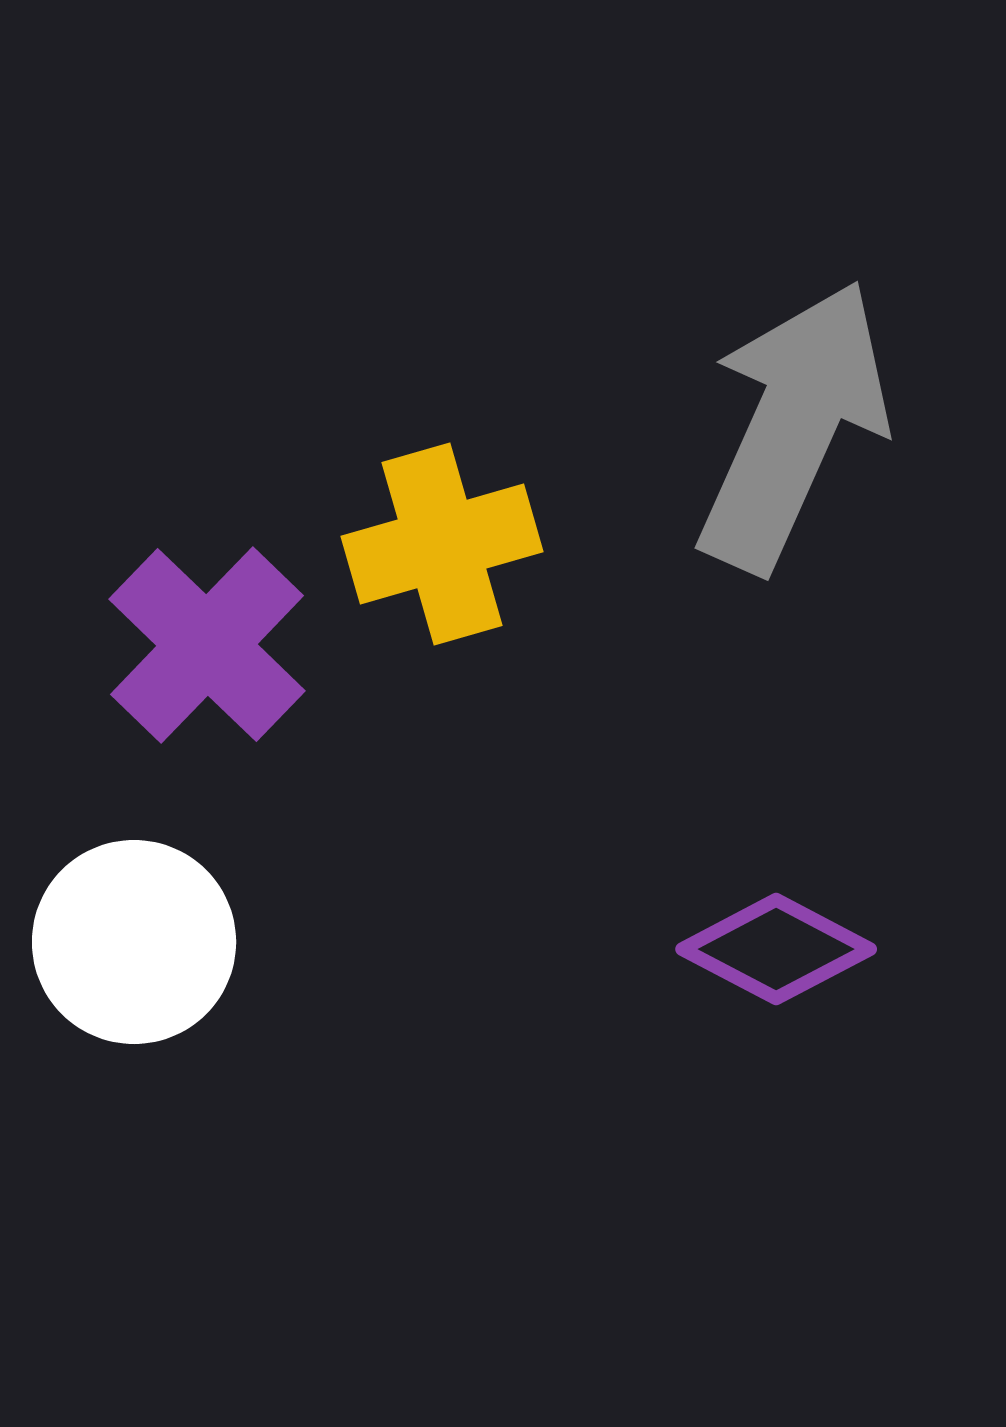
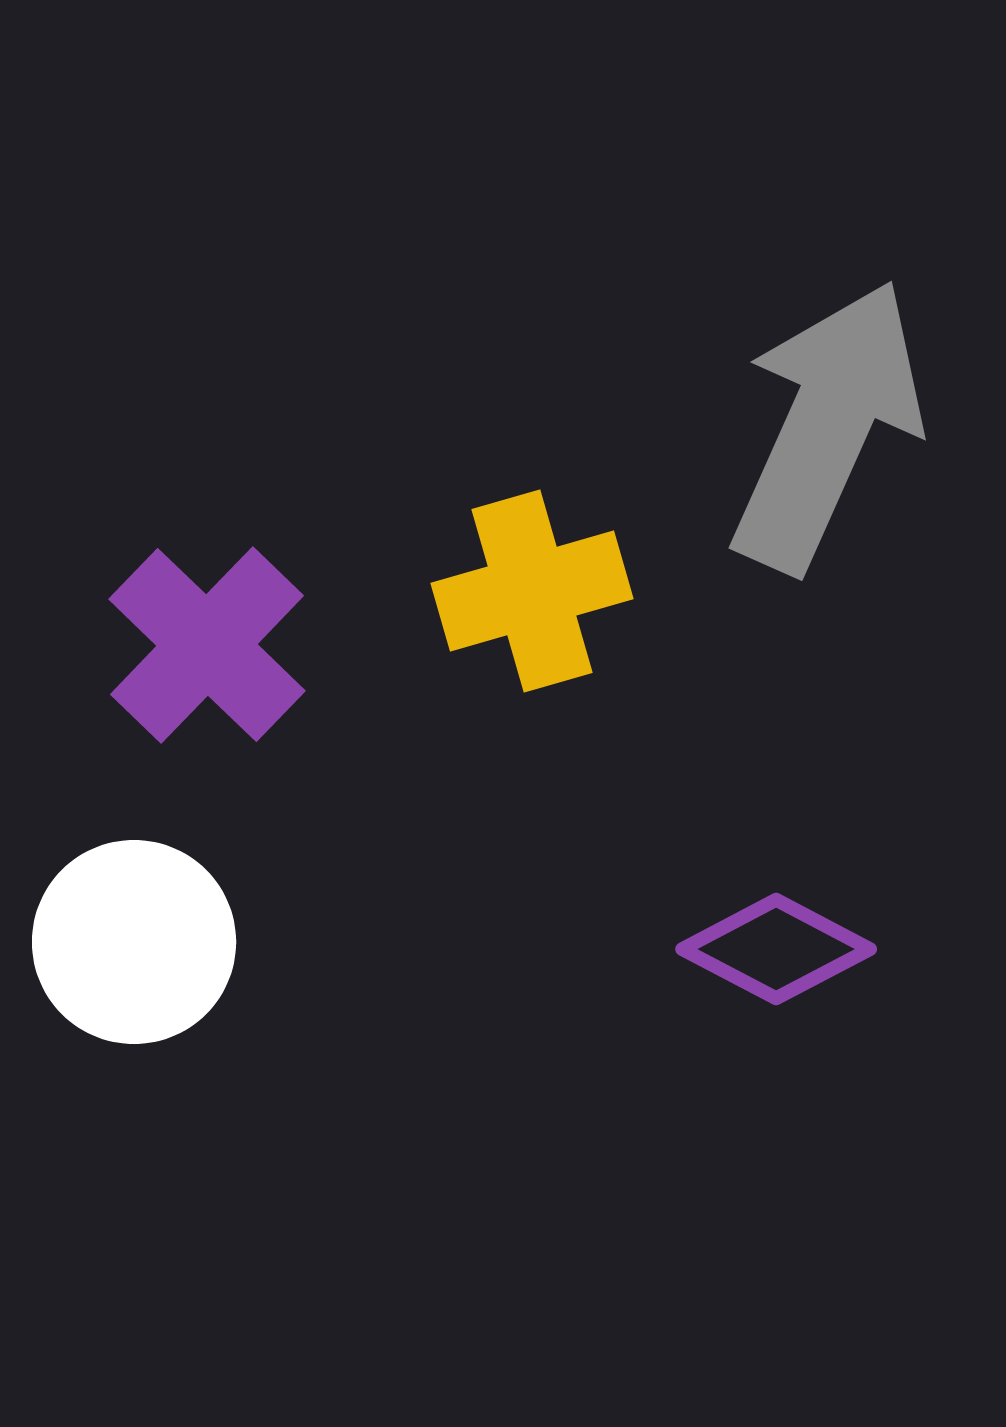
gray arrow: moved 34 px right
yellow cross: moved 90 px right, 47 px down
